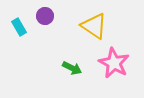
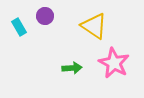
green arrow: rotated 30 degrees counterclockwise
